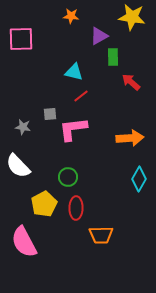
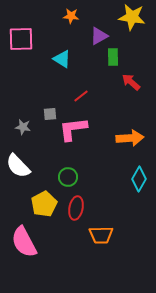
cyan triangle: moved 12 px left, 13 px up; rotated 18 degrees clockwise
red ellipse: rotated 10 degrees clockwise
